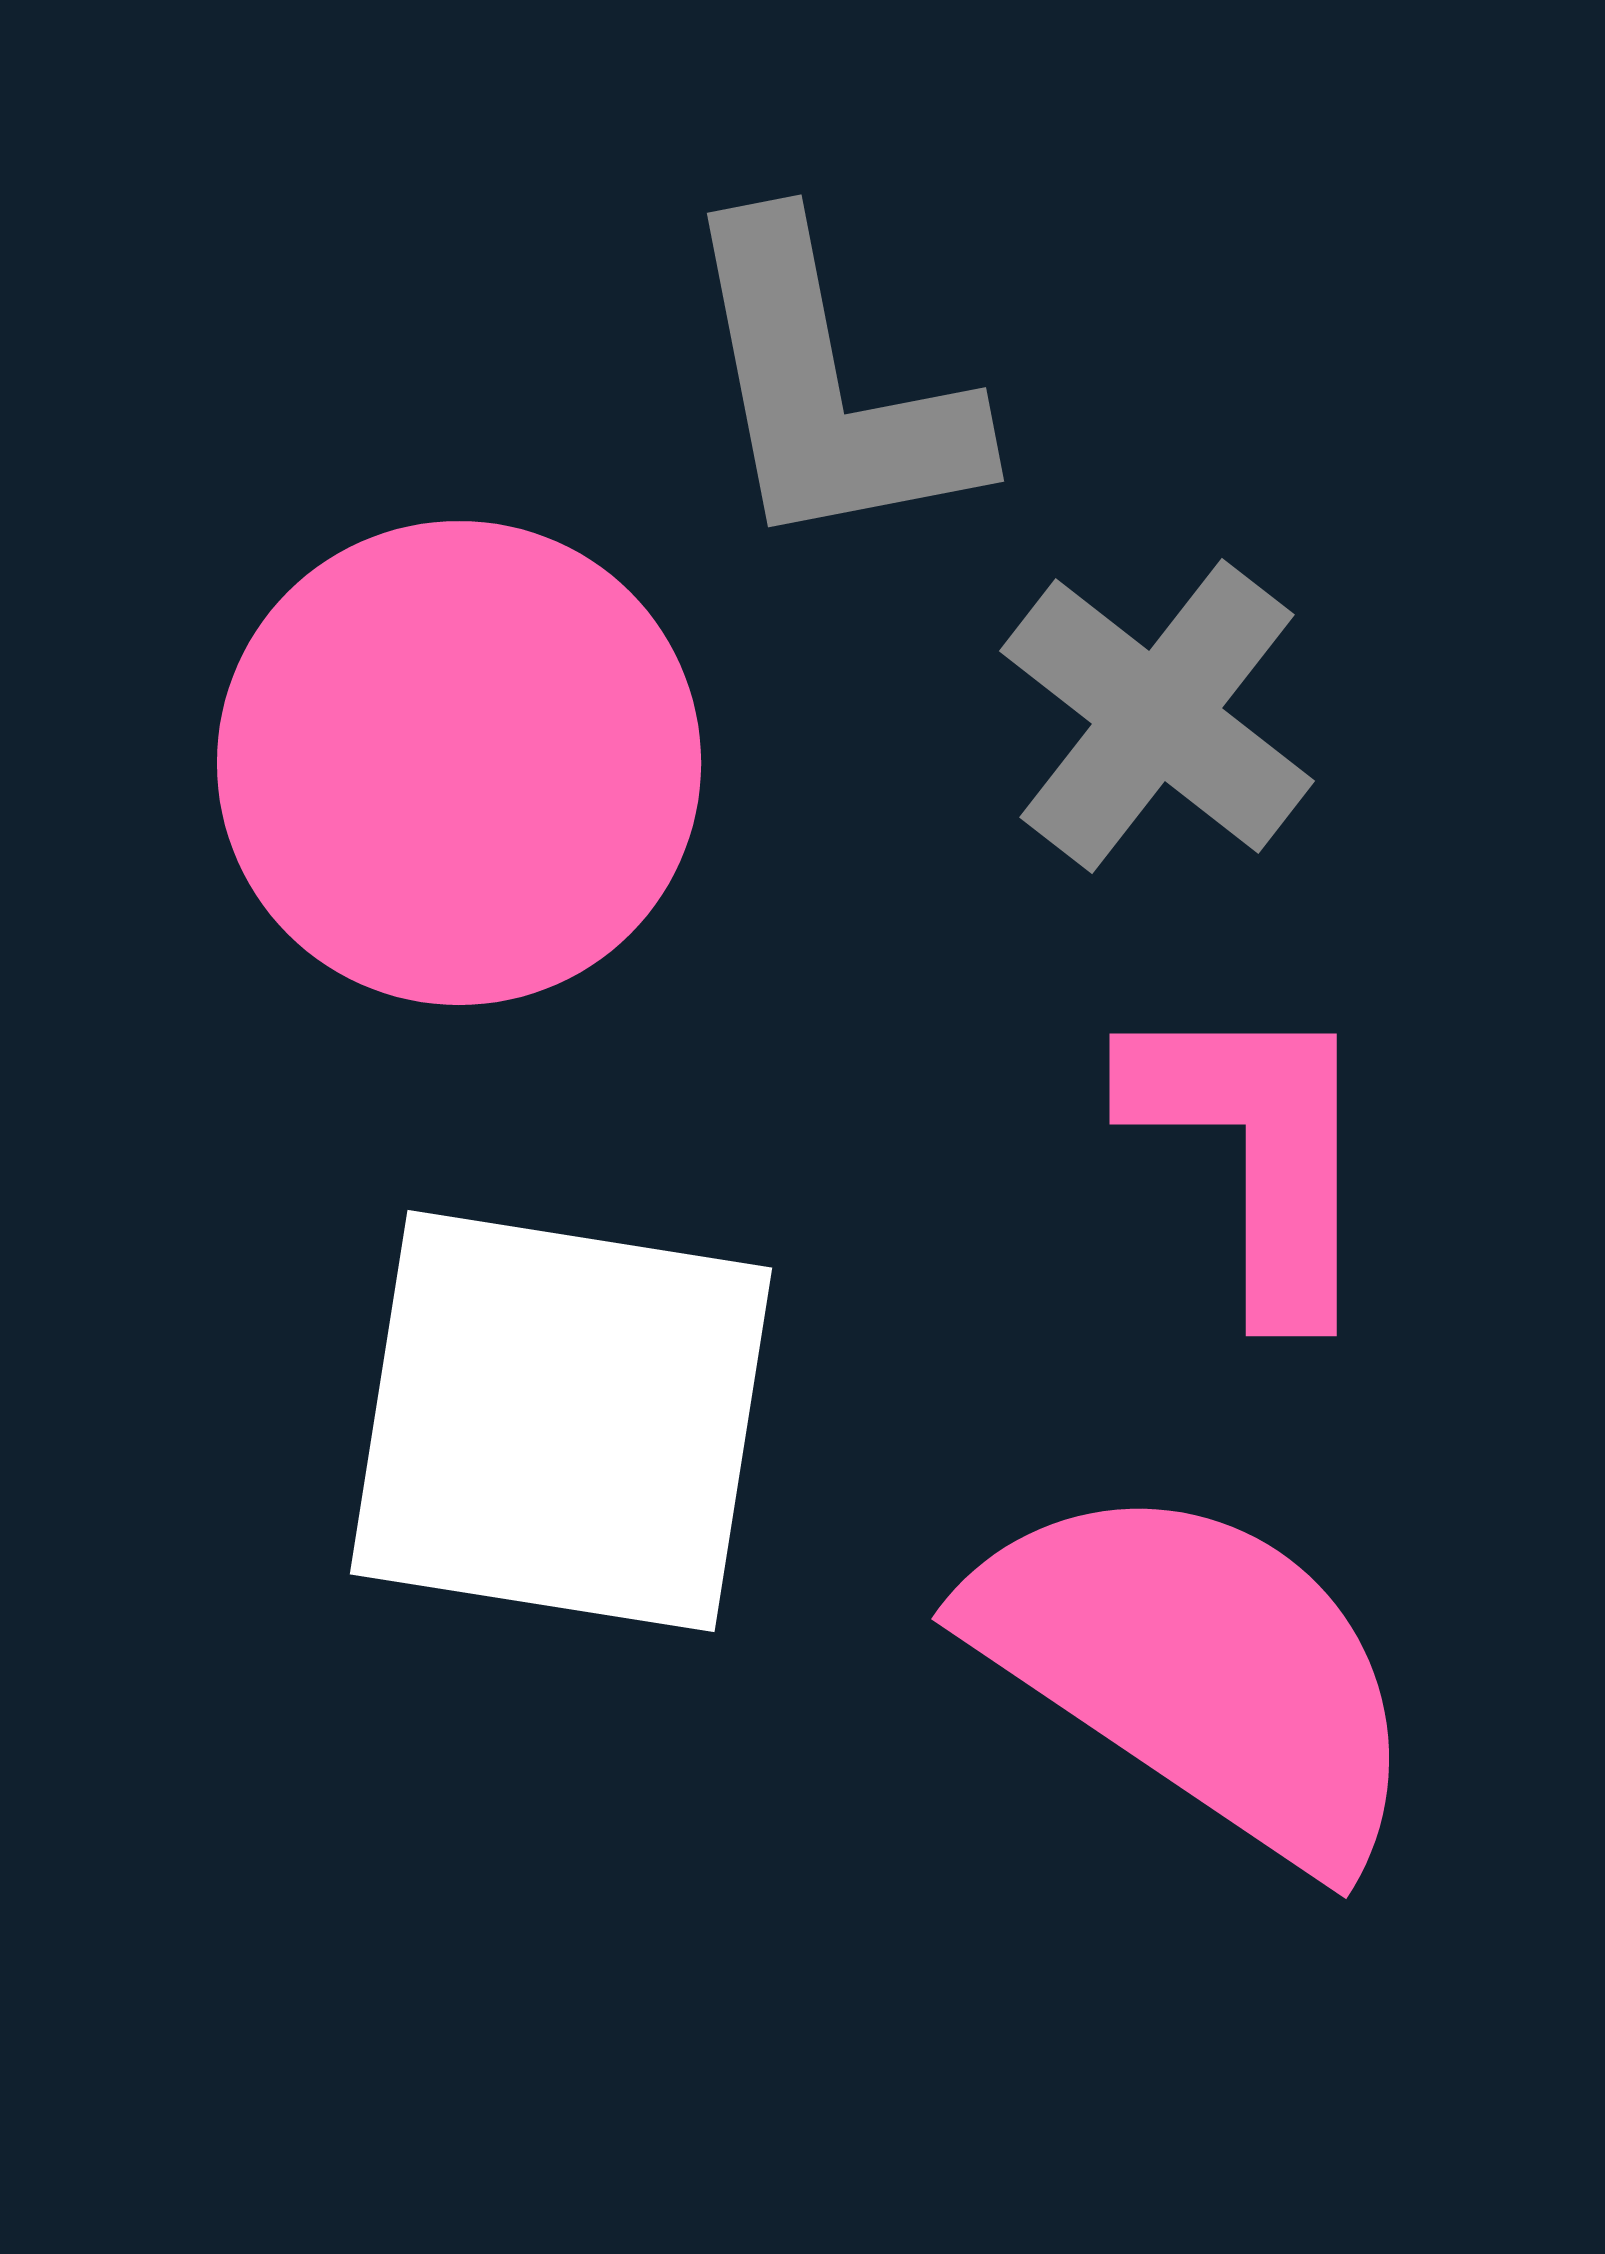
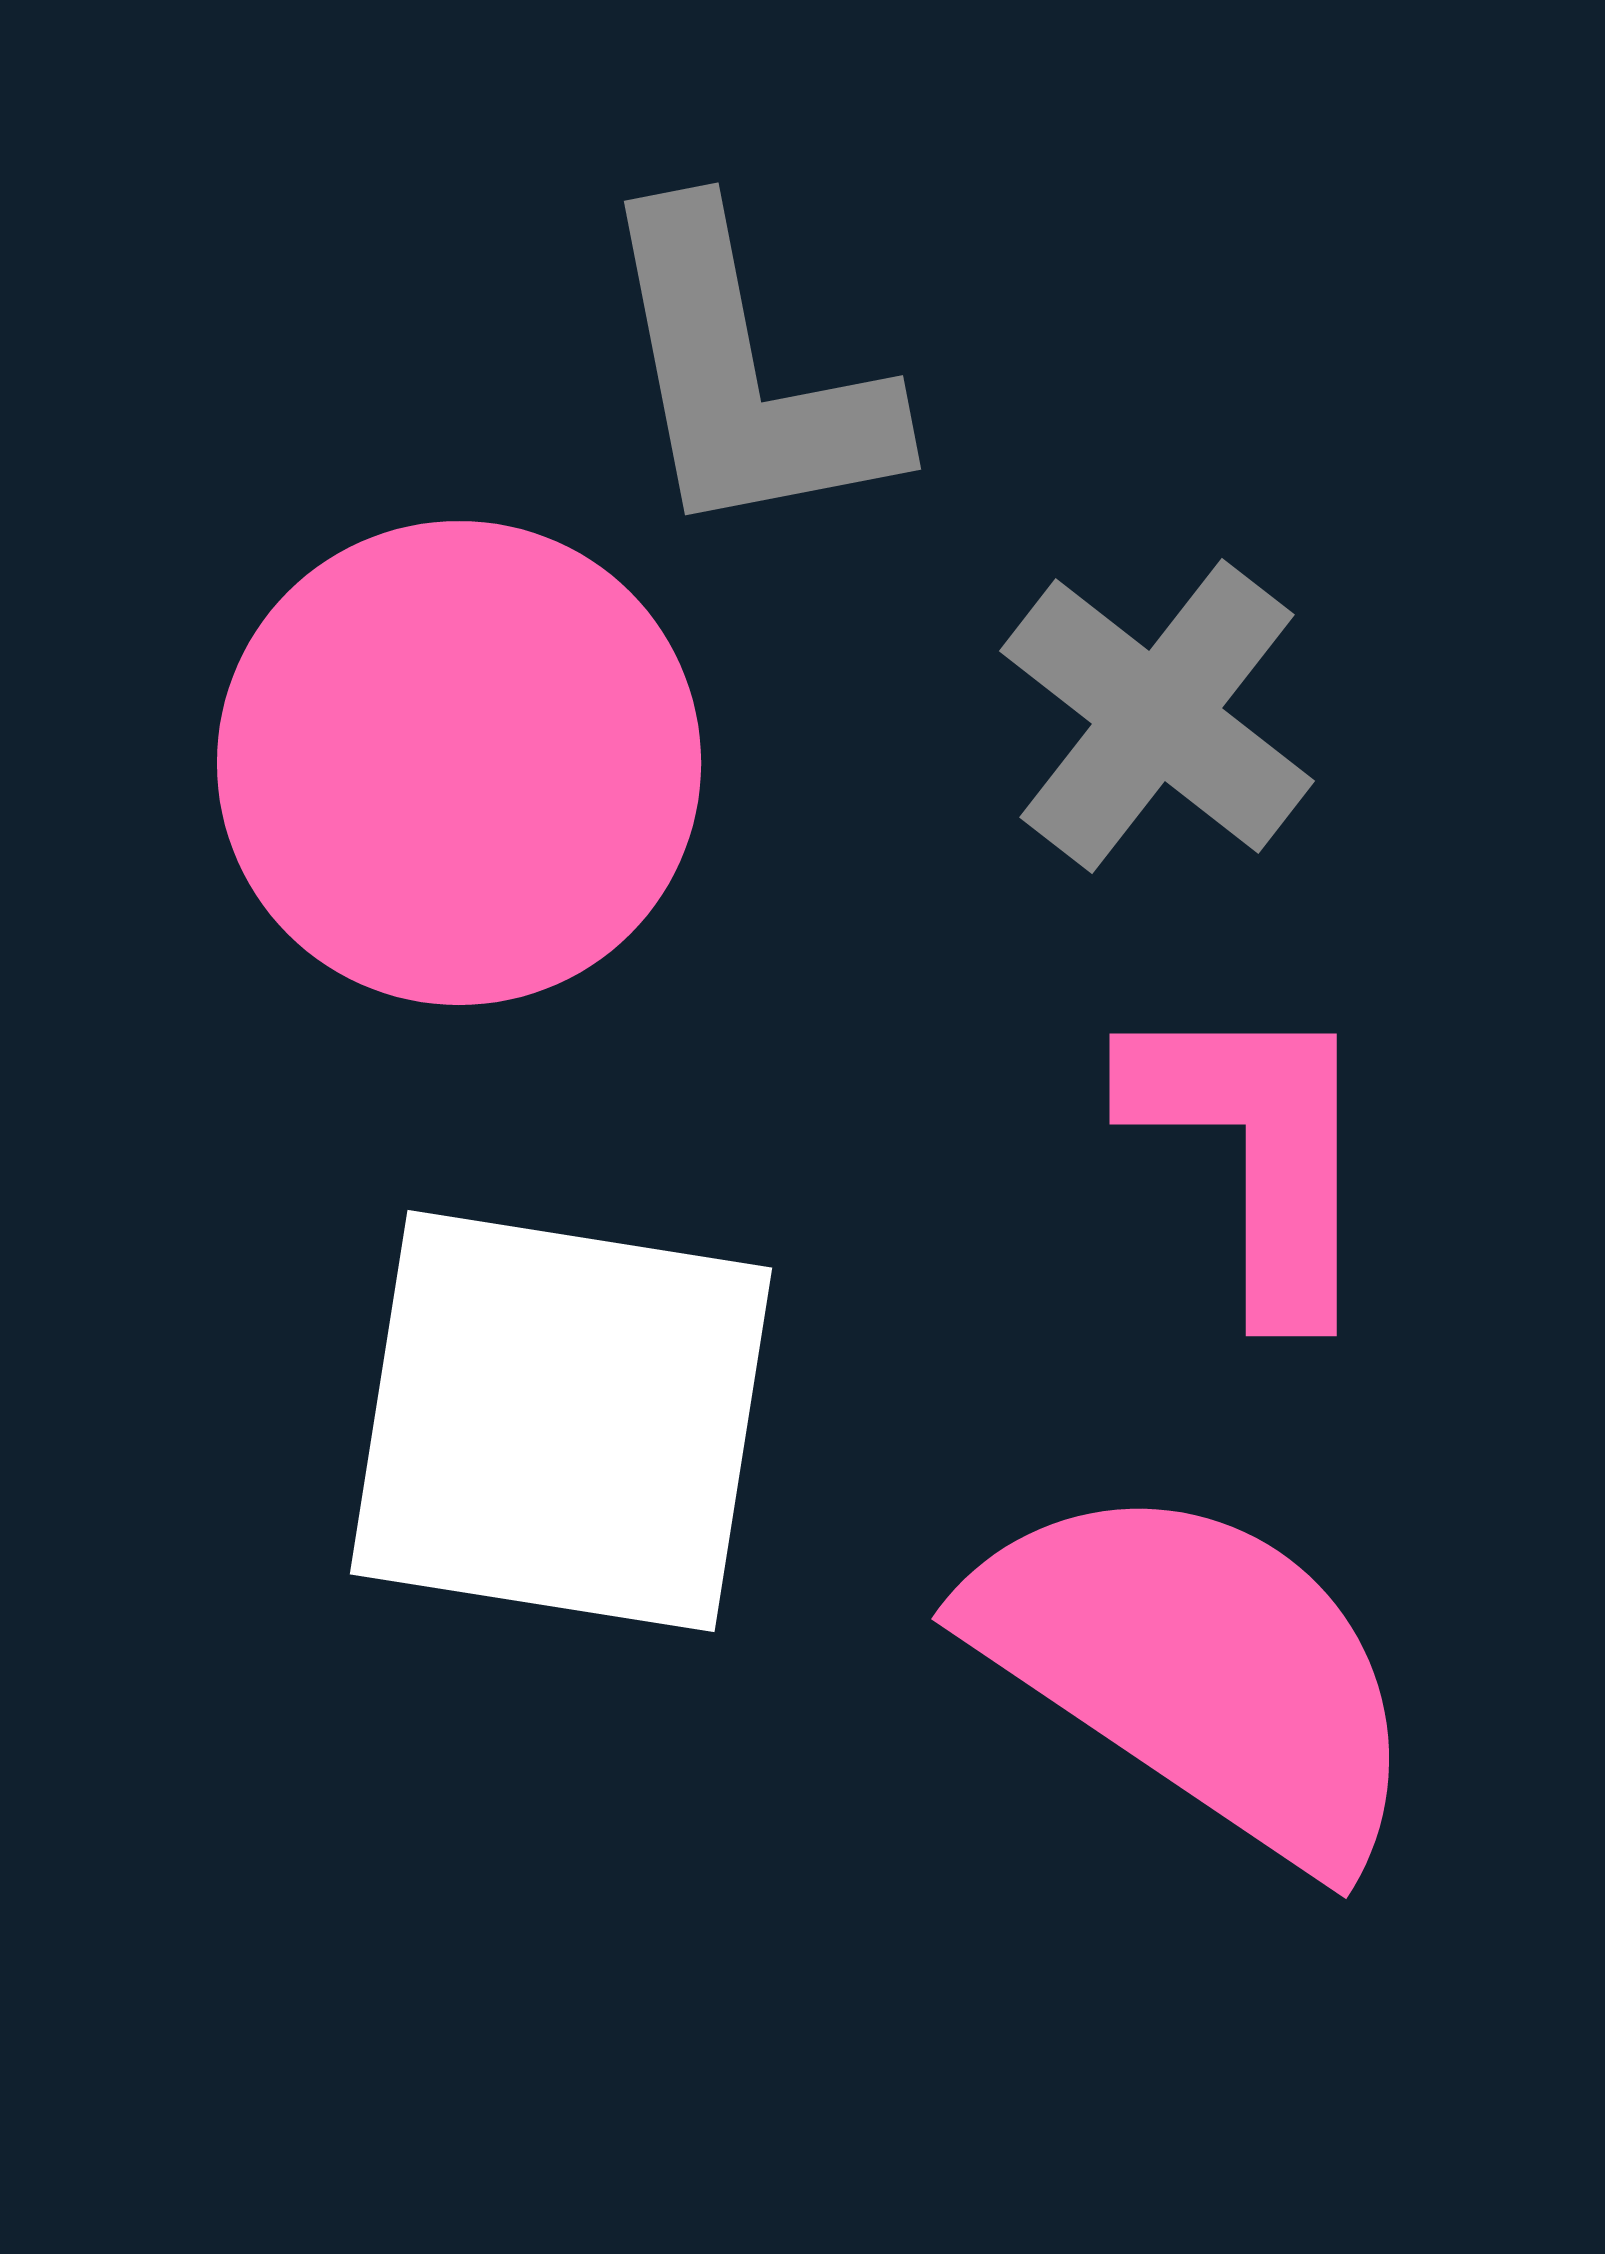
gray L-shape: moved 83 px left, 12 px up
